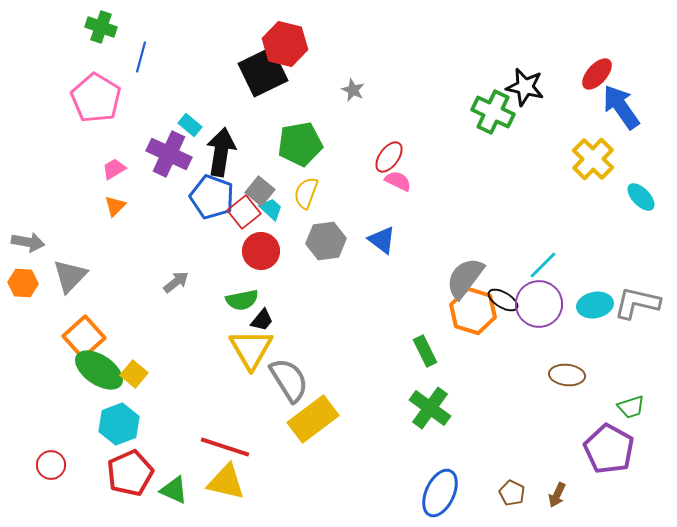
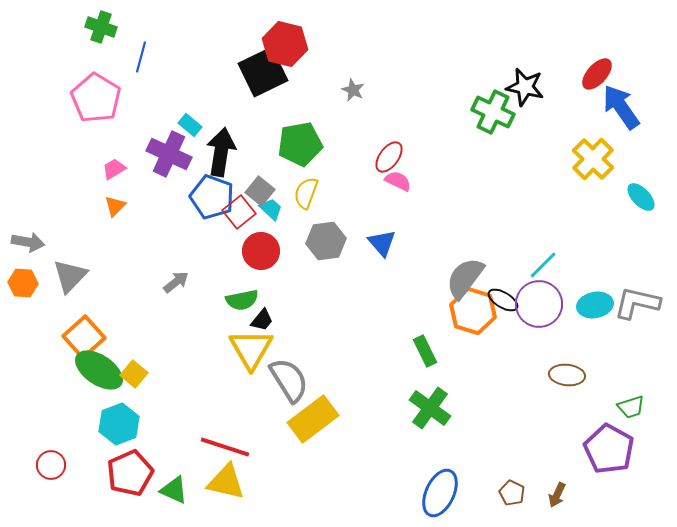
red square at (244, 212): moved 5 px left
blue triangle at (382, 240): moved 3 px down; rotated 12 degrees clockwise
